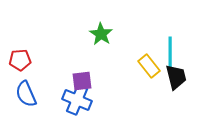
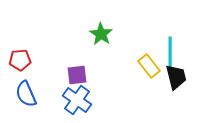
purple square: moved 5 px left, 6 px up
blue cross: rotated 12 degrees clockwise
